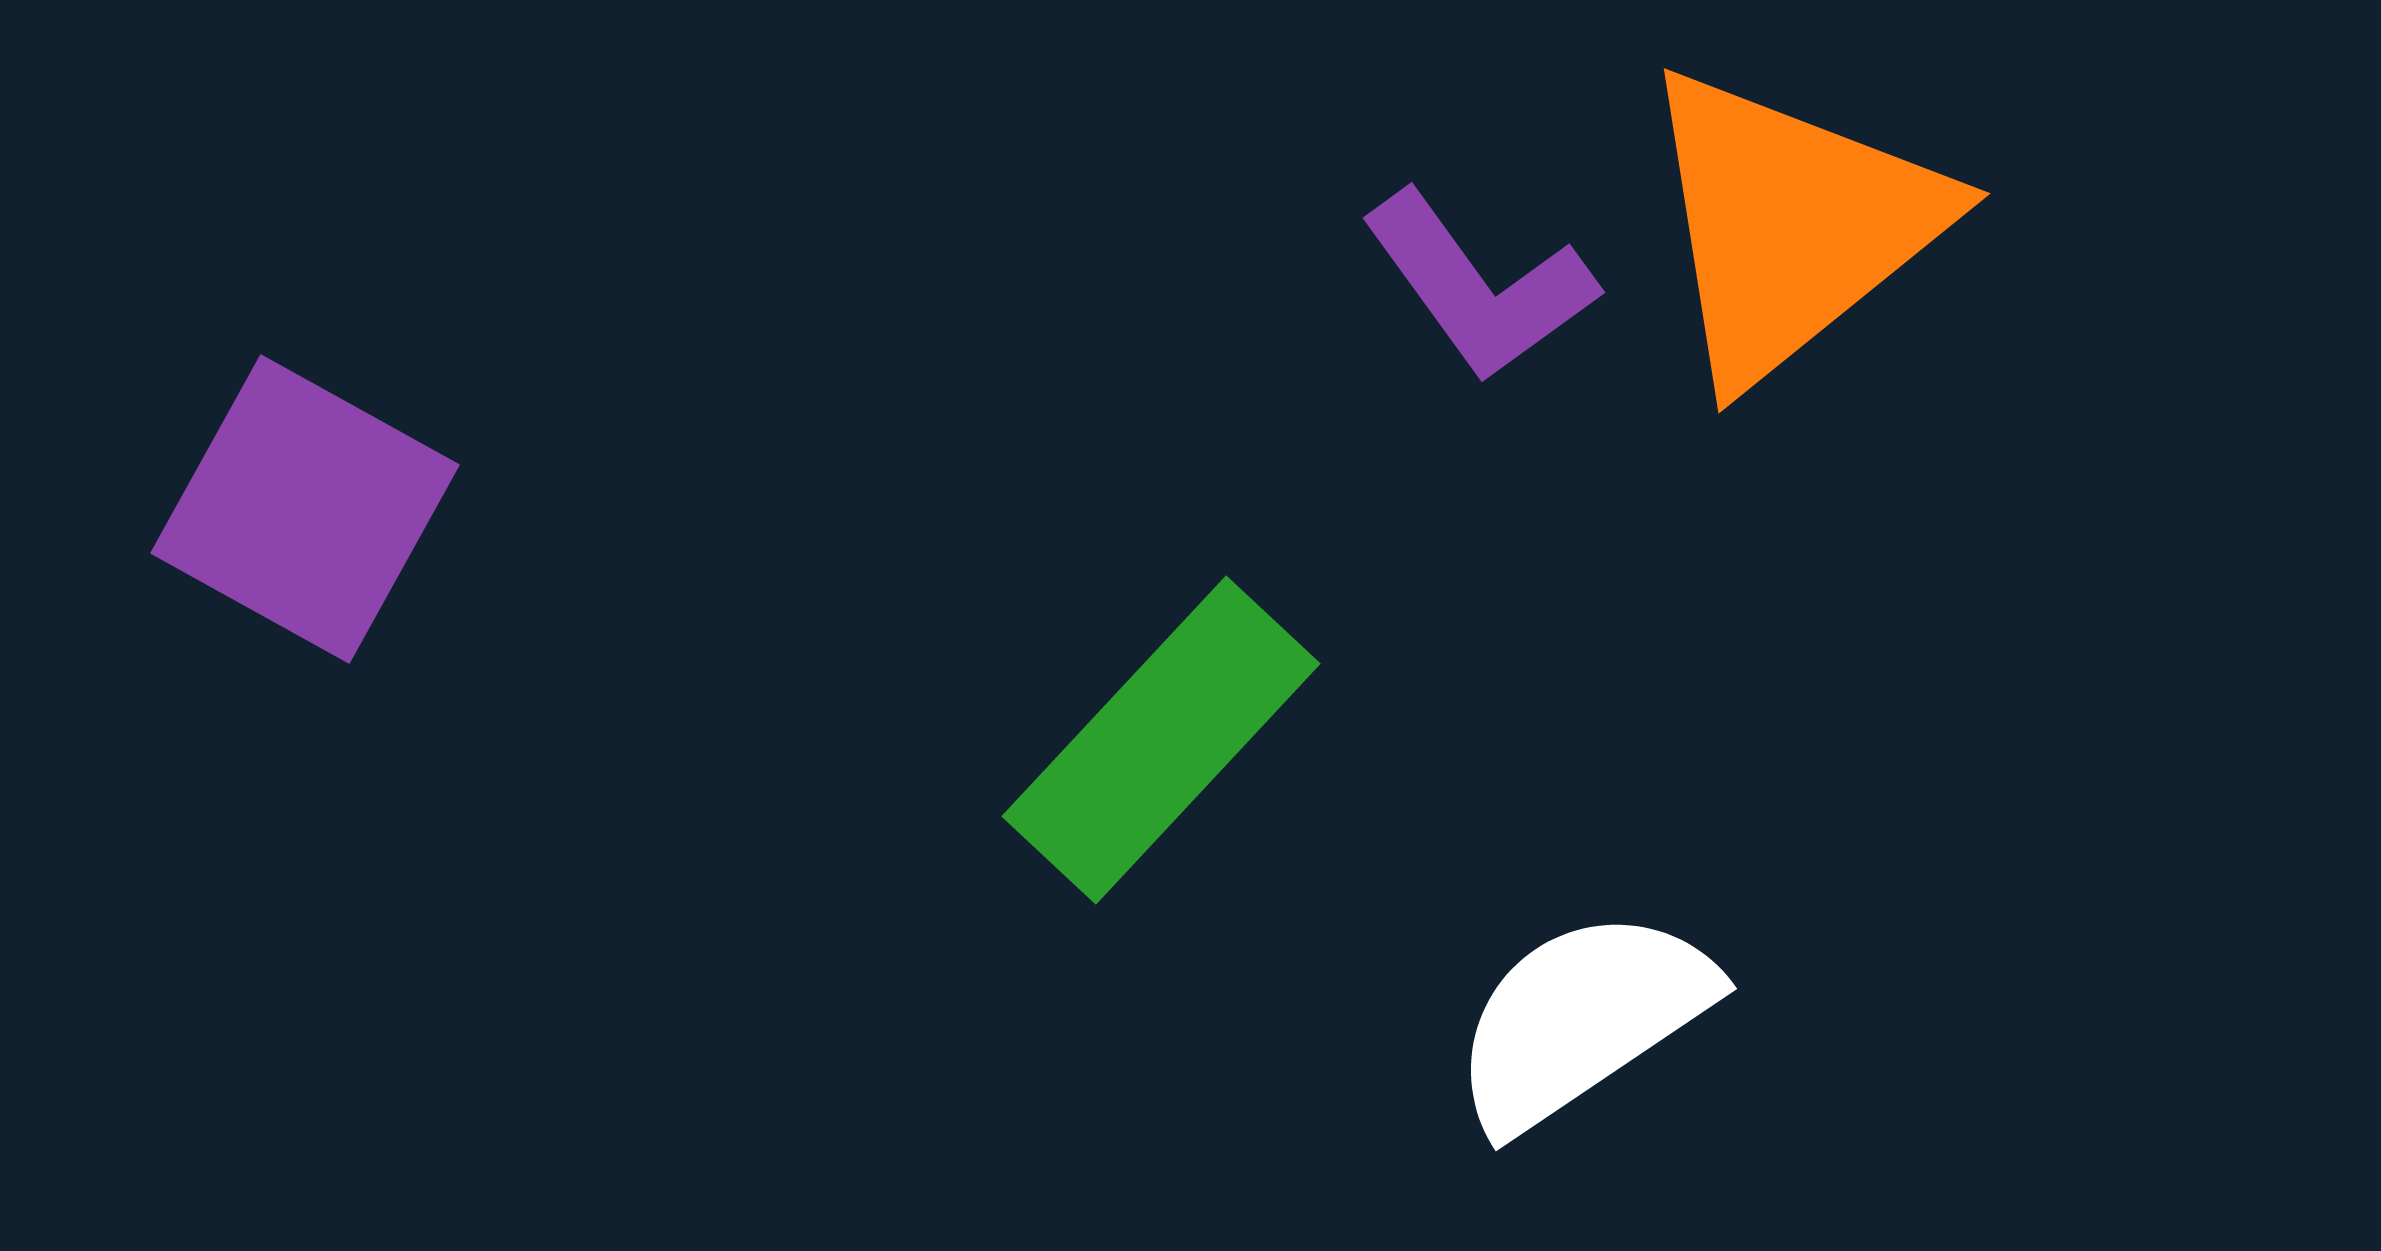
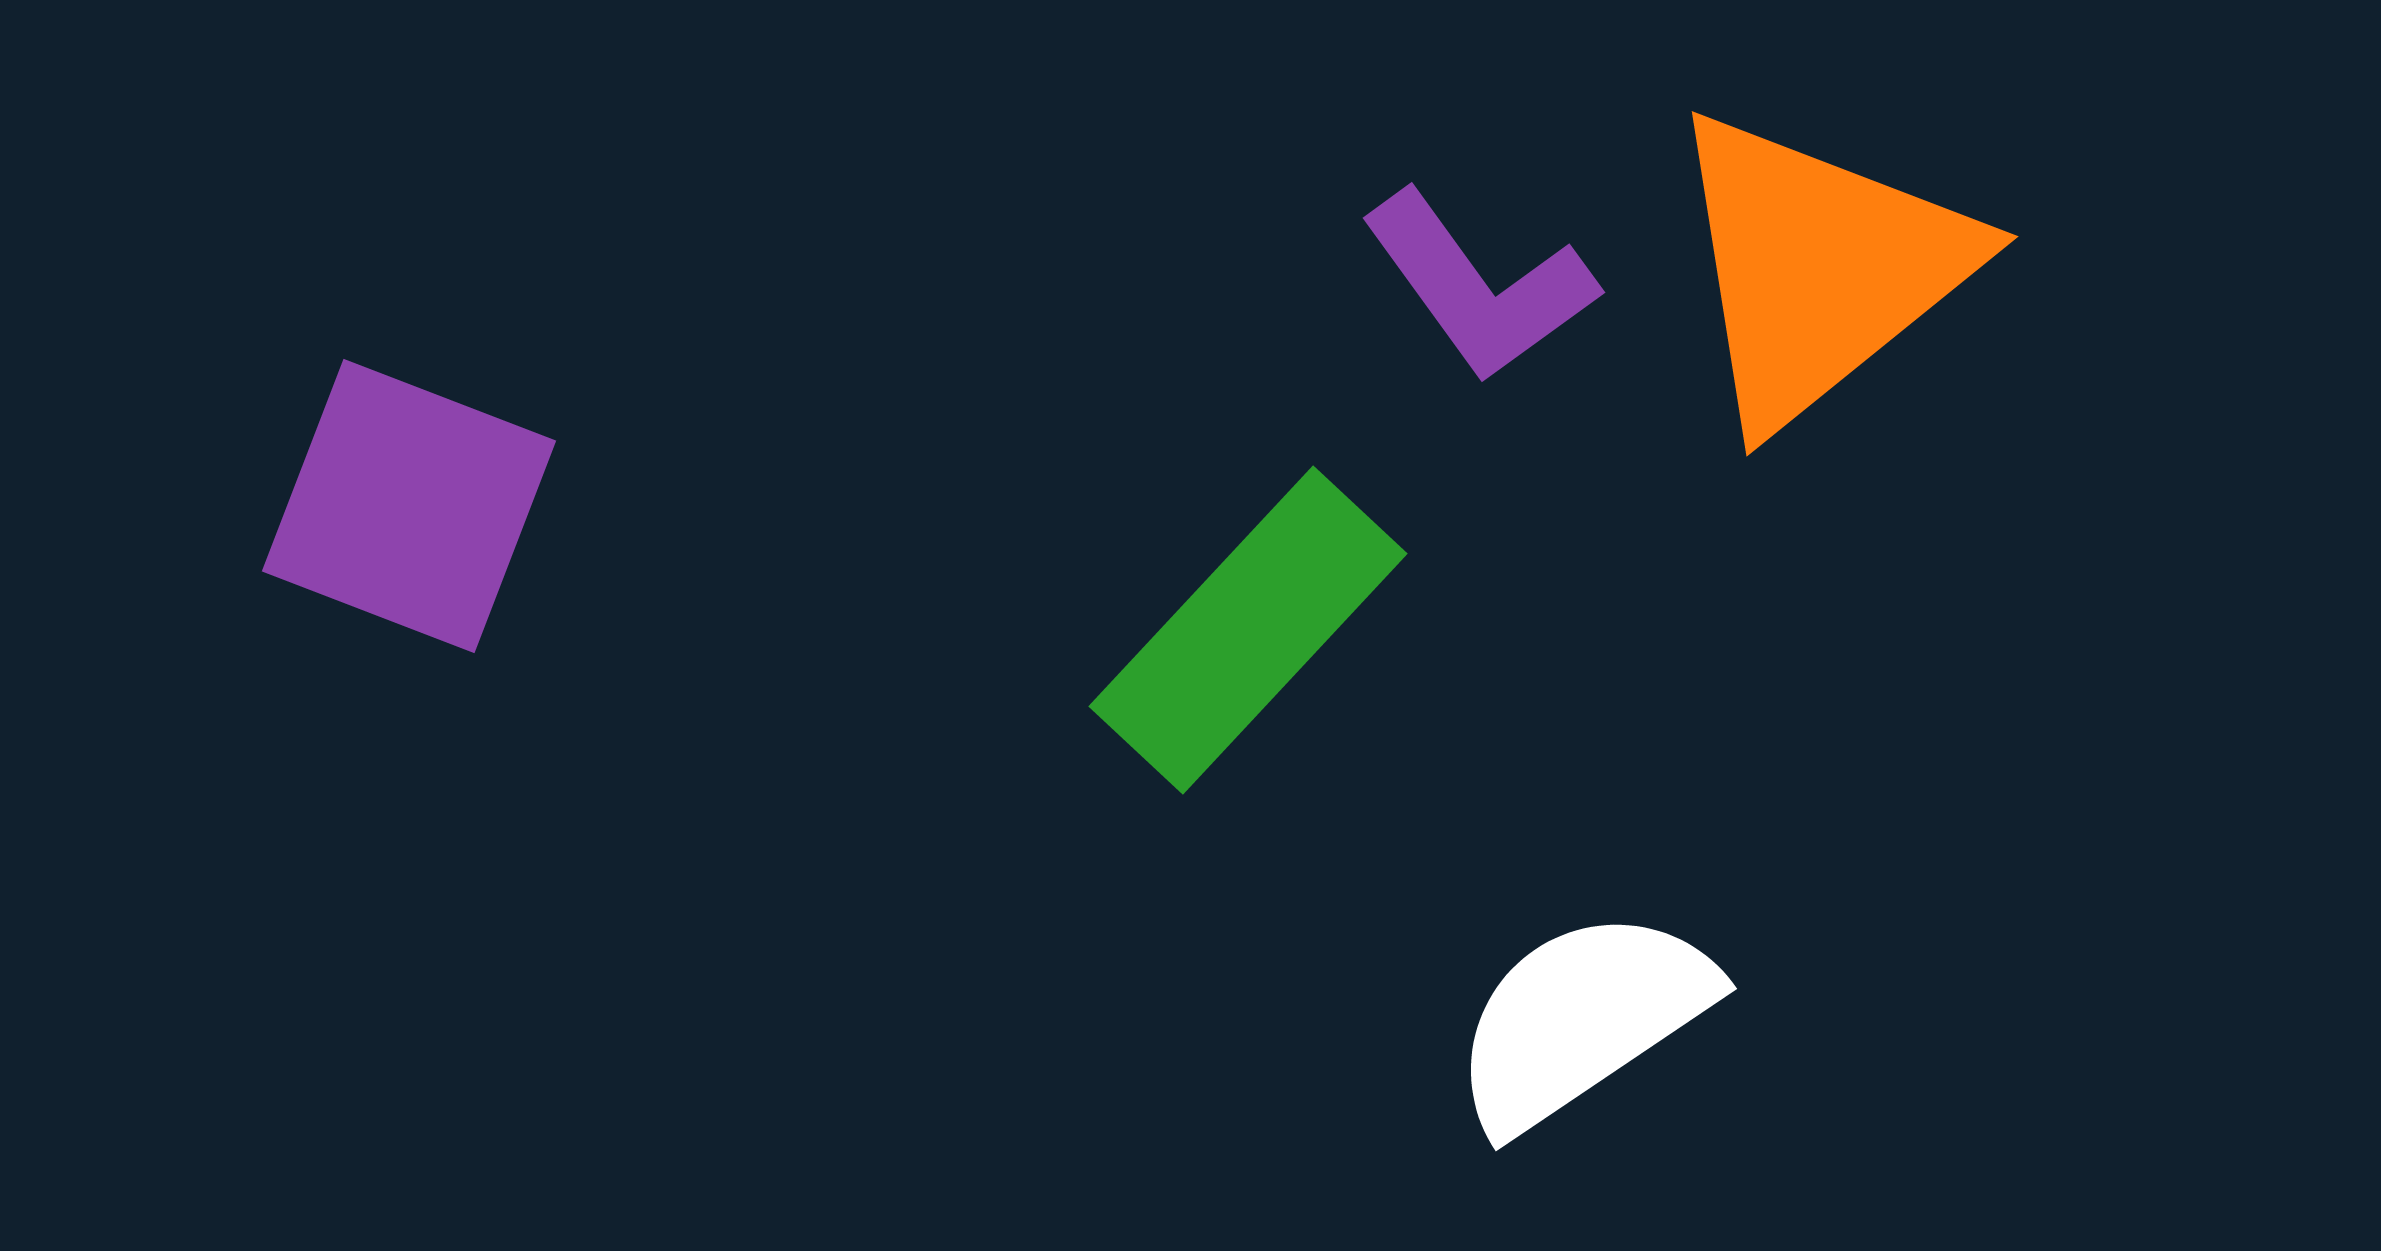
orange triangle: moved 28 px right, 43 px down
purple square: moved 104 px right, 3 px up; rotated 8 degrees counterclockwise
green rectangle: moved 87 px right, 110 px up
